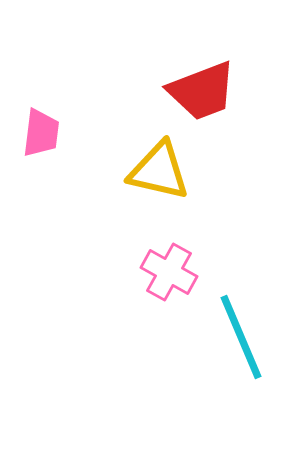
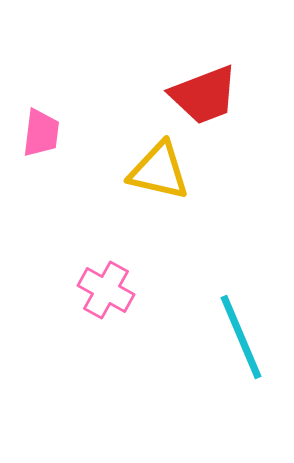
red trapezoid: moved 2 px right, 4 px down
pink cross: moved 63 px left, 18 px down
